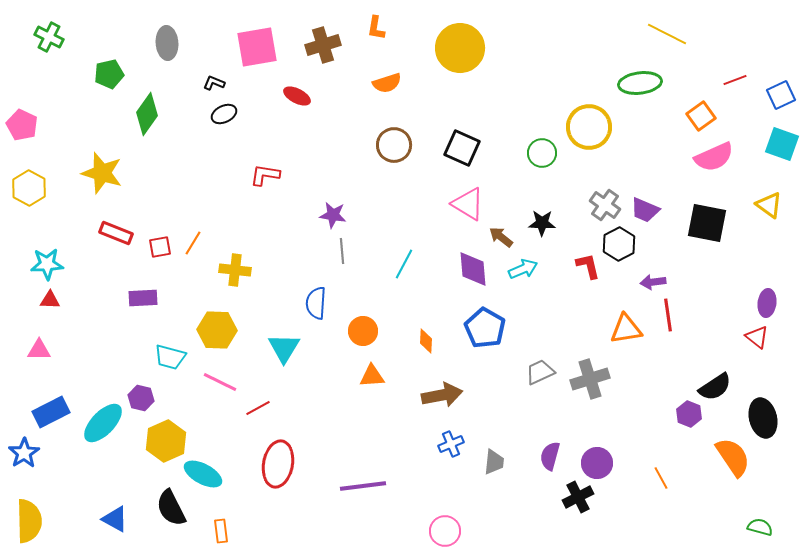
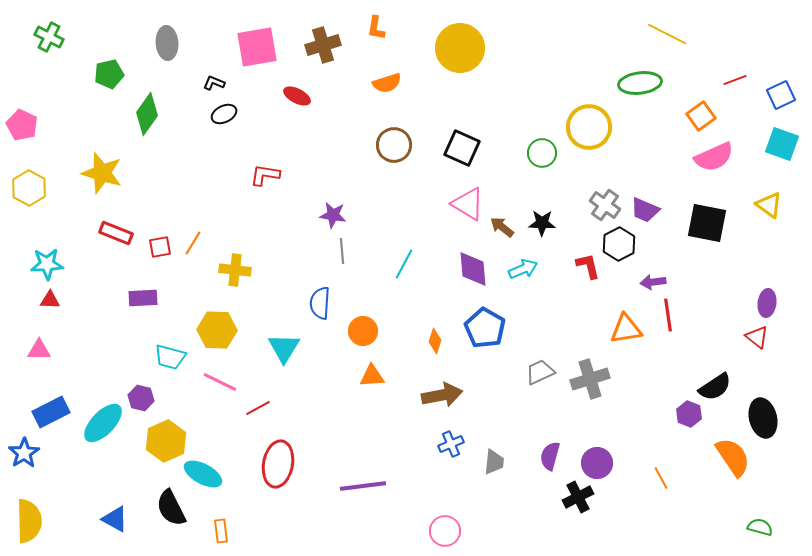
brown arrow at (501, 237): moved 1 px right, 10 px up
blue semicircle at (316, 303): moved 4 px right
orange diamond at (426, 341): moved 9 px right; rotated 15 degrees clockwise
